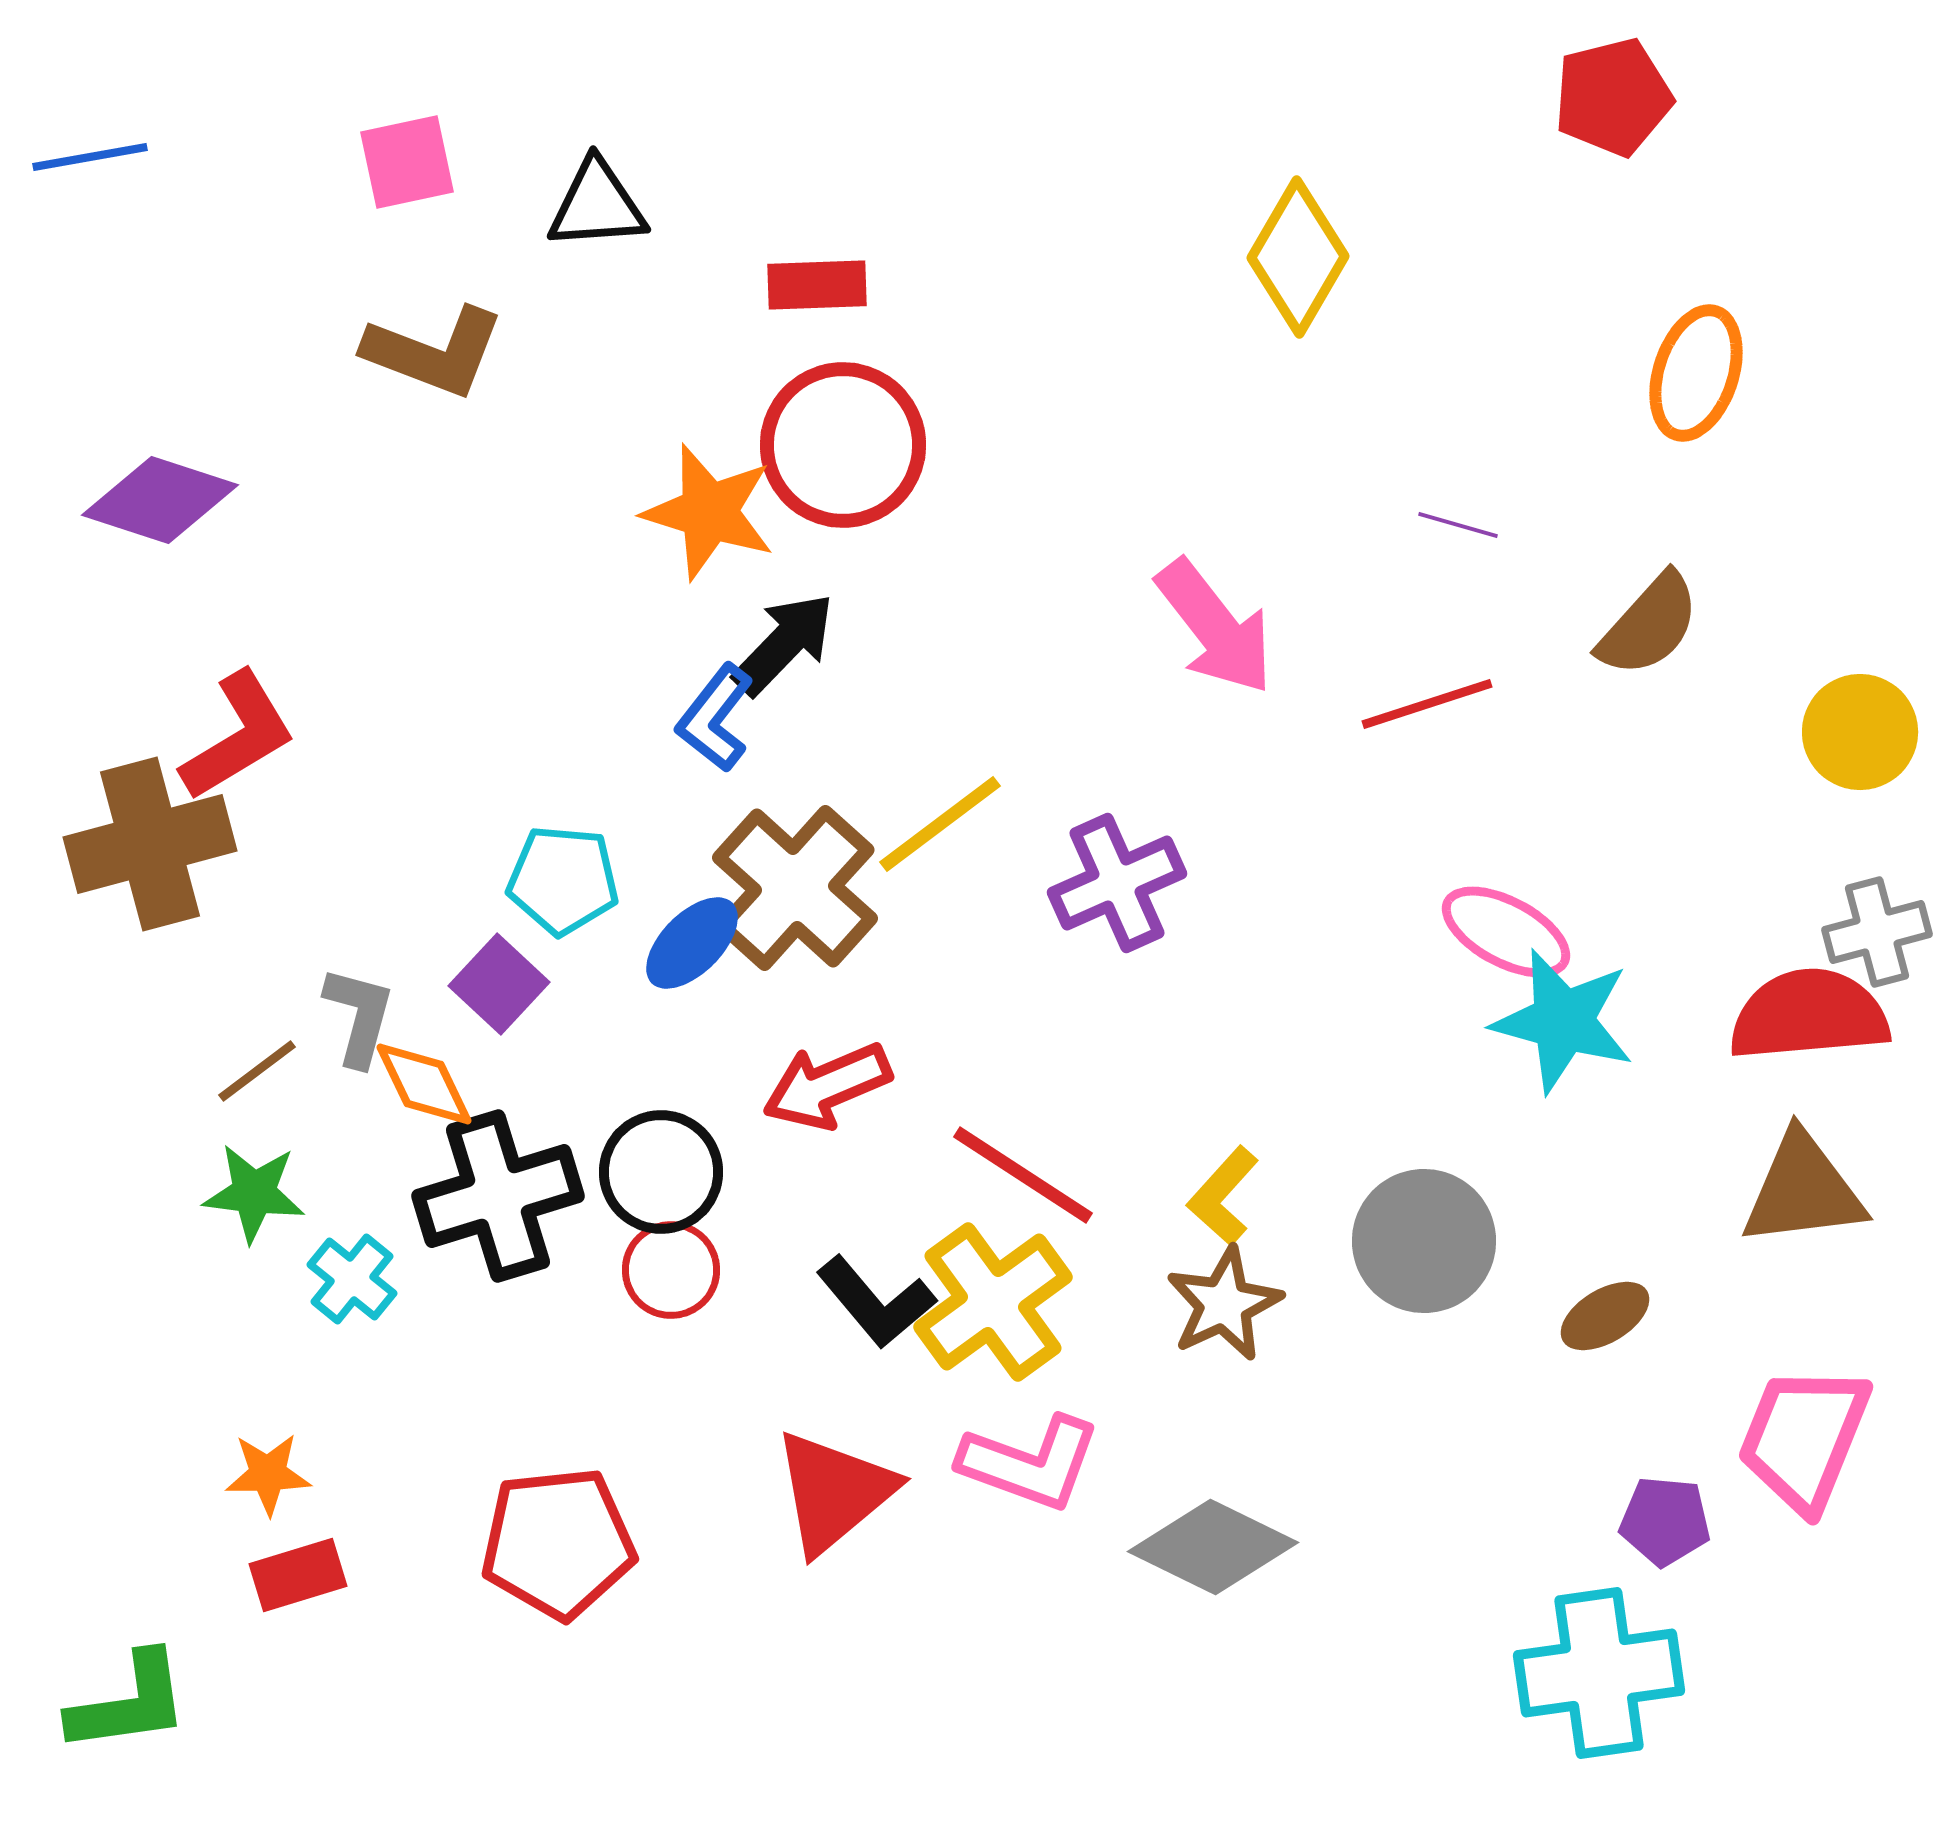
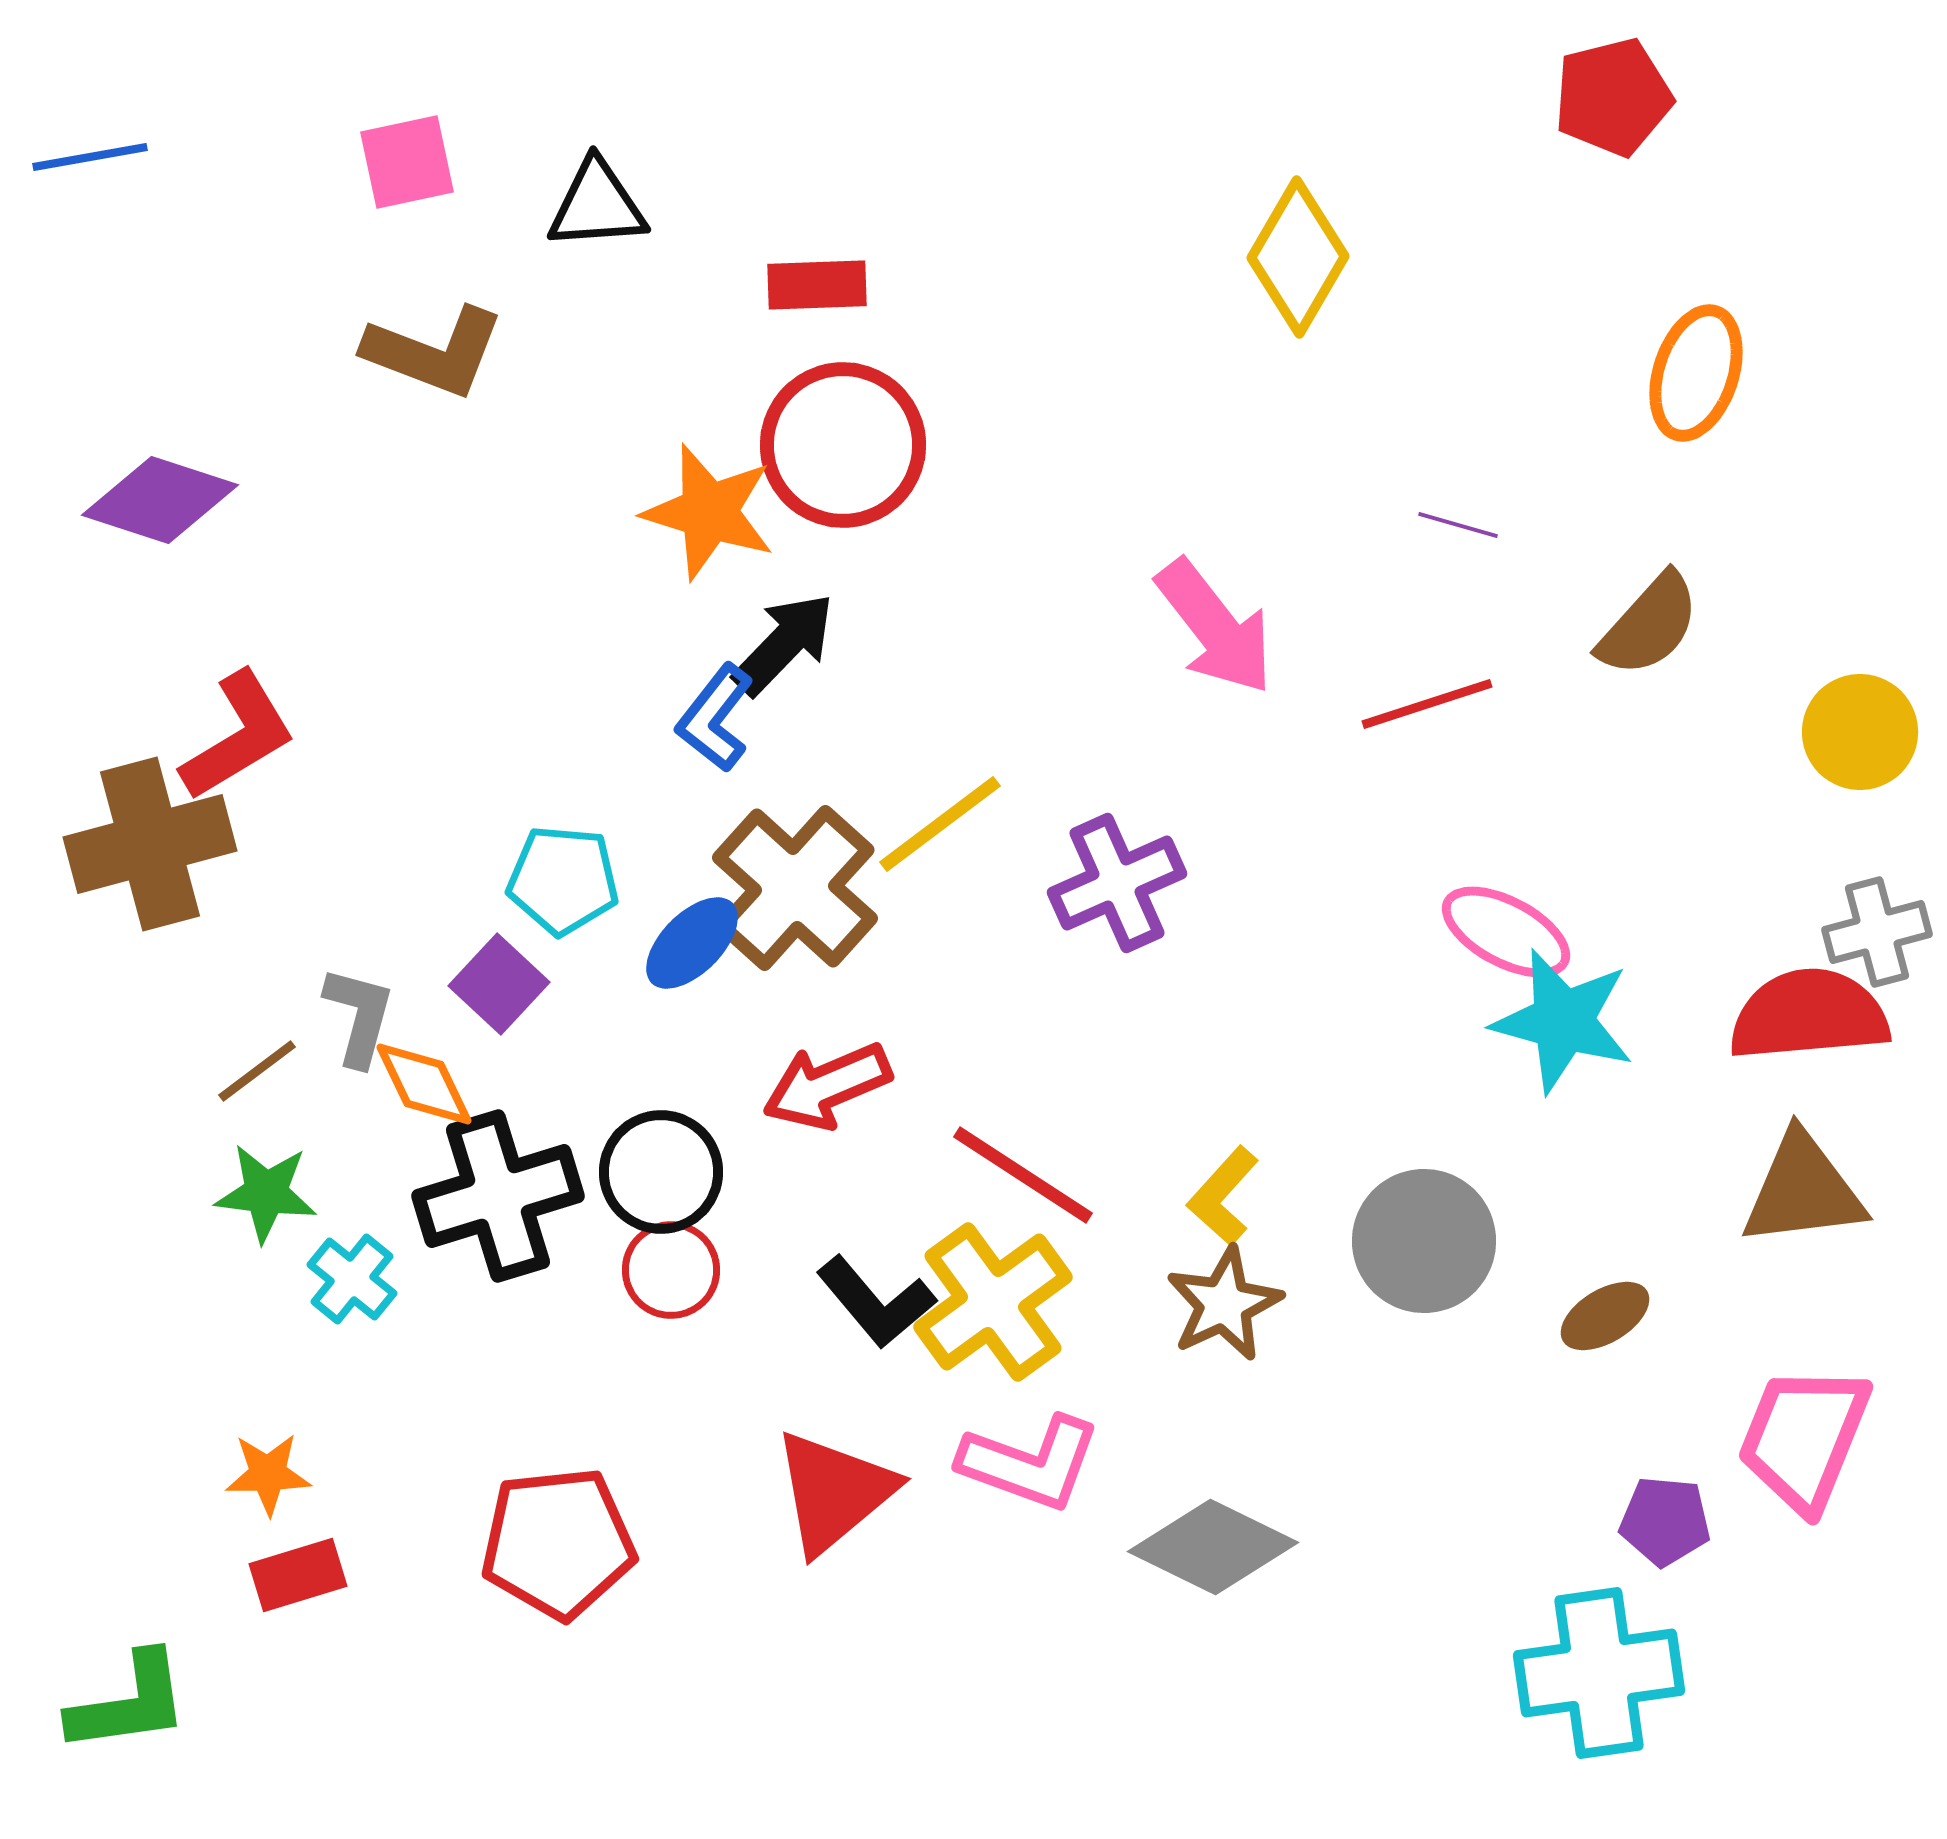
green star at (254, 1193): moved 12 px right
